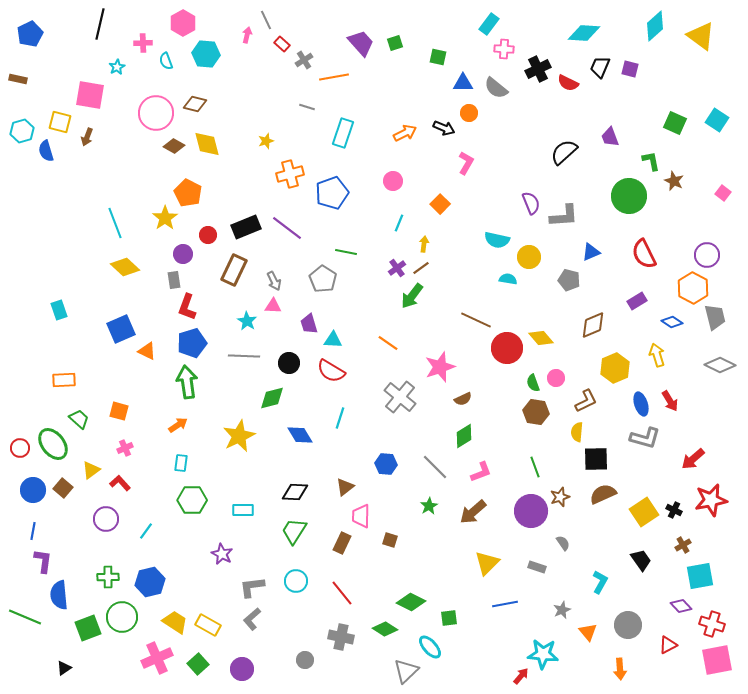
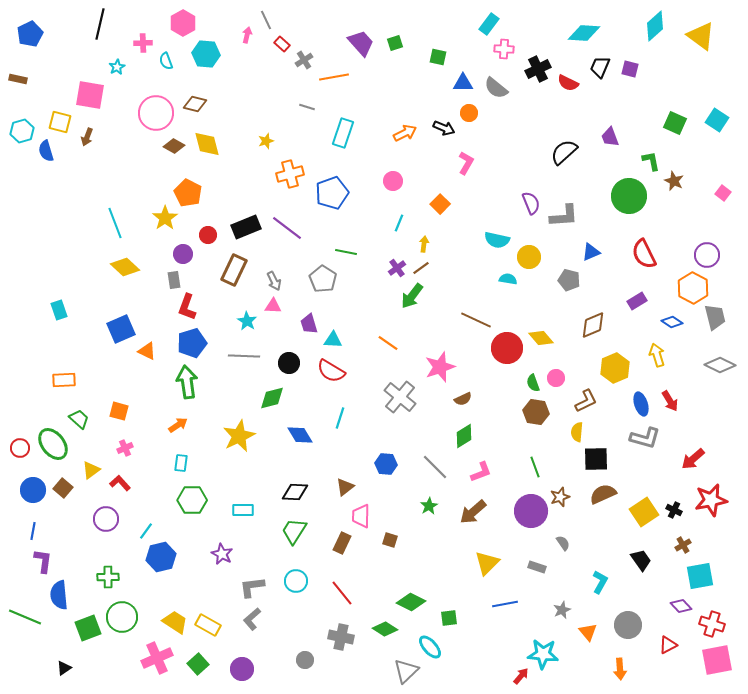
blue hexagon at (150, 582): moved 11 px right, 25 px up
